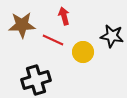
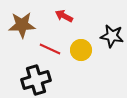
red arrow: rotated 48 degrees counterclockwise
red line: moved 3 px left, 9 px down
yellow circle: moved 2 px left, 2 px up
